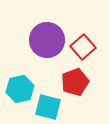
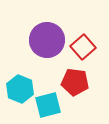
red pentagon: rotated 28 degrees clockwise
cyan hexagon: rotated 24 degrees counterclockwise
cyan square: moved 2 px up; rotated 28 degrees counterclockwise
